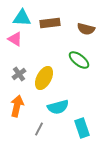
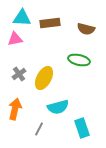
pink triangle: rotated 42 degrees counterclockwise
green ellipse: rotated 25 degrees counterclockwise
orange arrow: moved 2 px left, 3 px down
